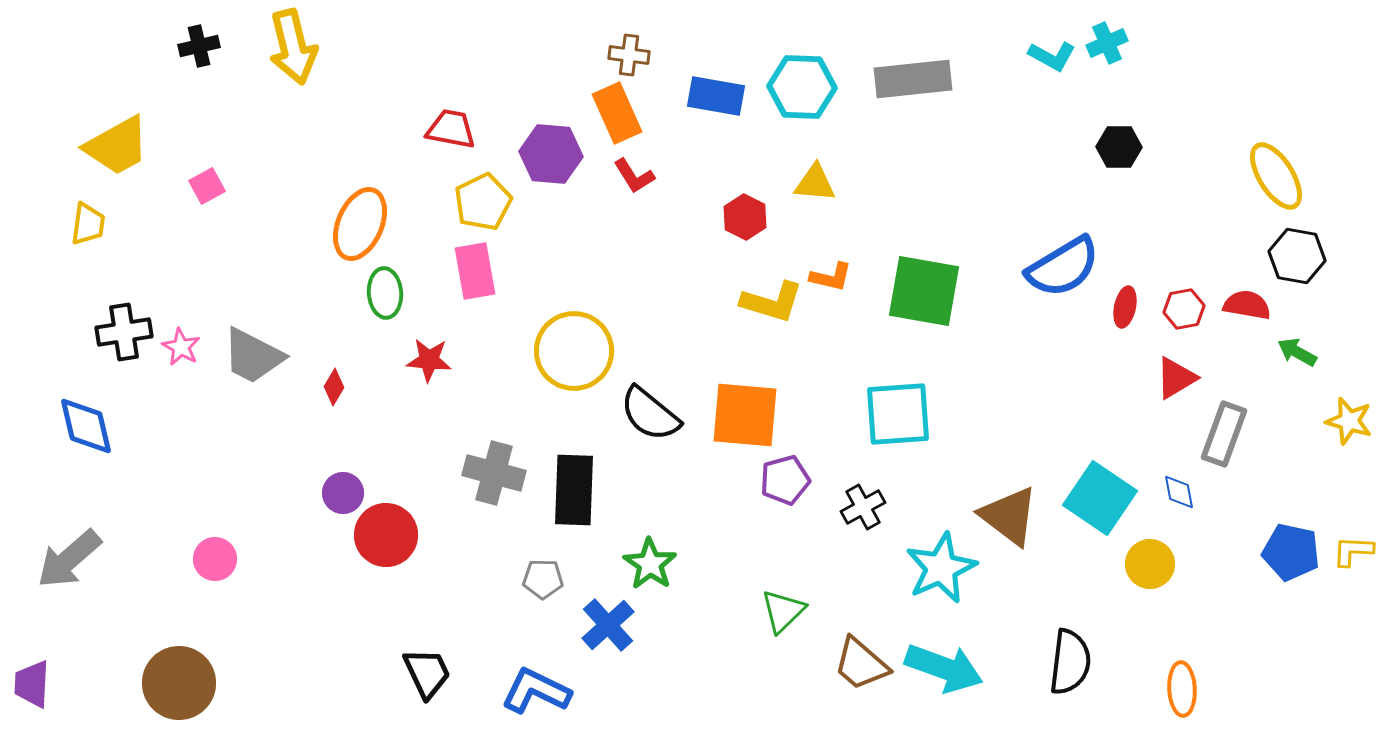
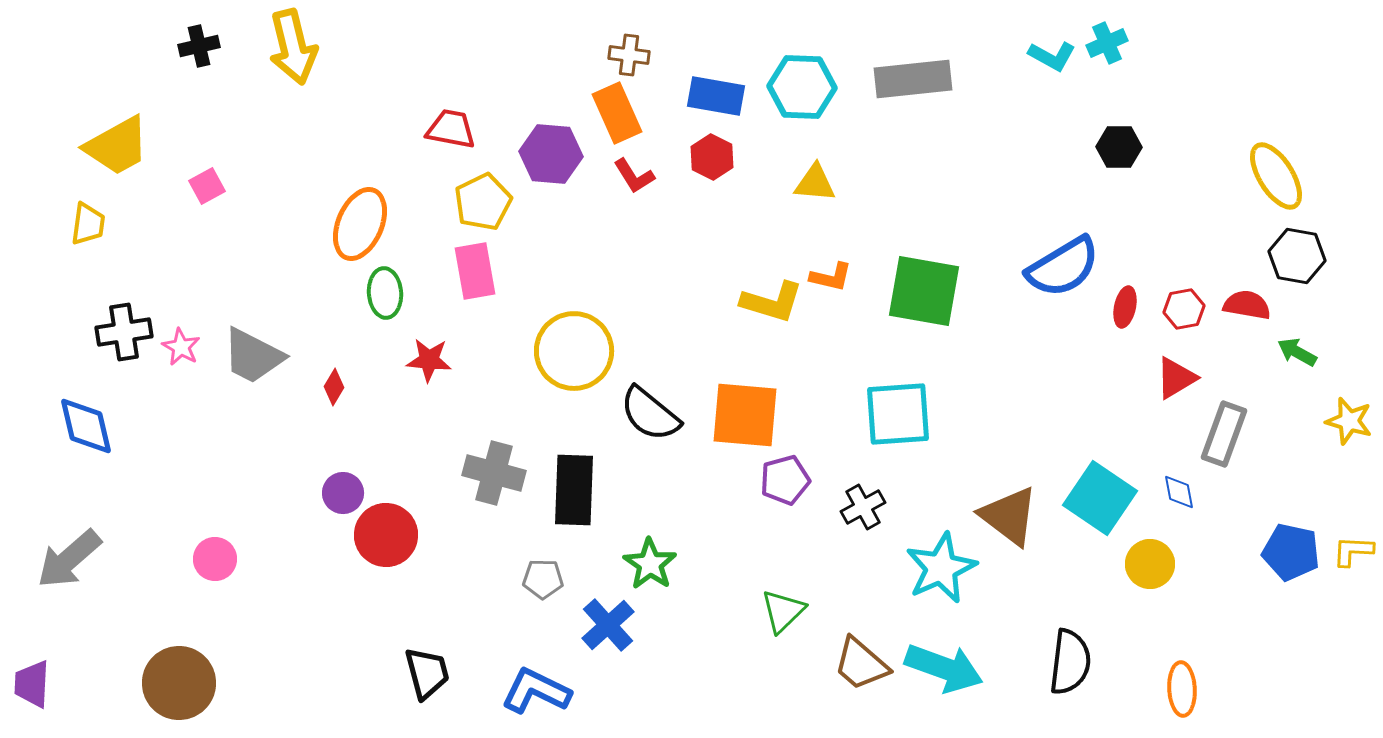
red hexagon at (745, 217): moved 33 px left, 60 px up
black trapezoid at (427, 673): rotated 10 degrees clockwise
